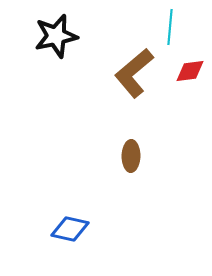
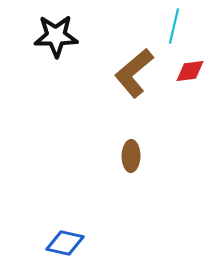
cyan line: moved 4 px right, 1 px up; rotated 8 degrees clockwise
black star: rotated 12 degrees clockwise
blue diamond: moved 5 px left, 14 px down
